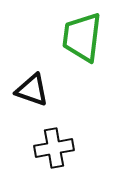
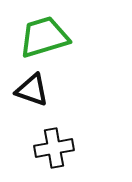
green trapezoid: moved 38 px left; rotated 66 degrees clockwise
